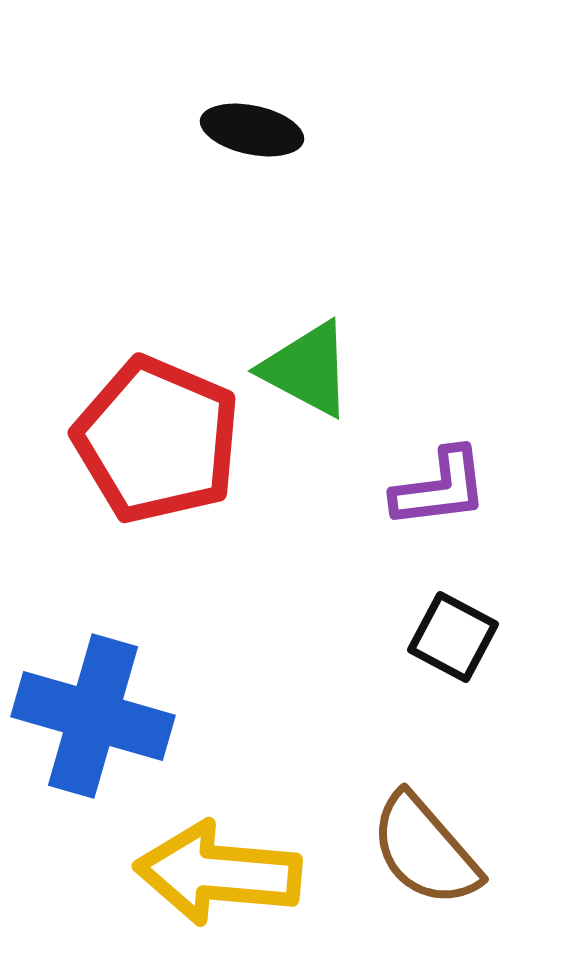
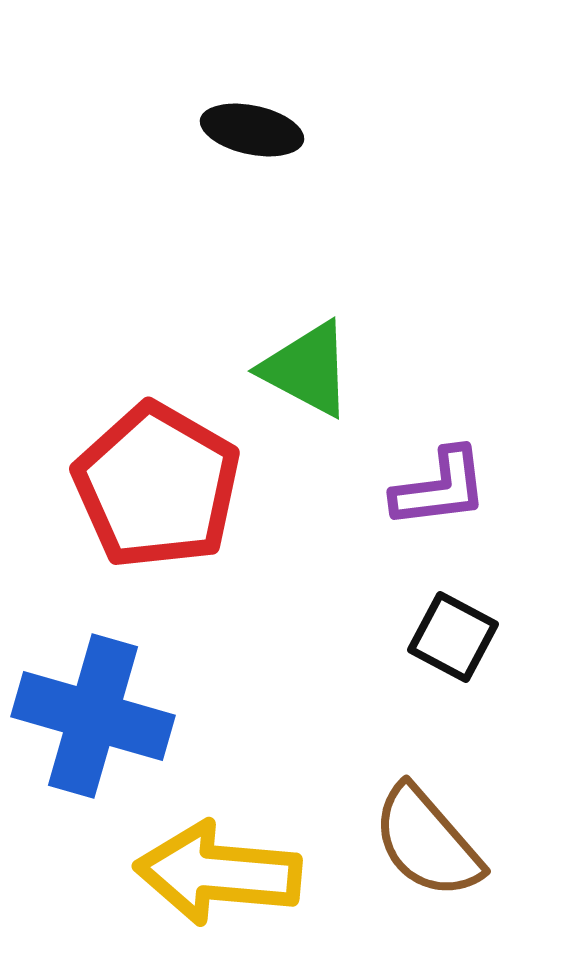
red pentagon: moved 46 px down; rotated 7 degrees clockwise
brown semicircle: moved 2 px right, 8 px up
